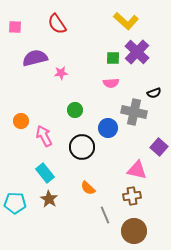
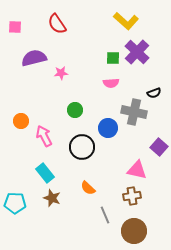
purple semicircle: moved 1 px left
brown star: moved 3 px right, 1 px up; rotated 12 degrees counterclockwise
